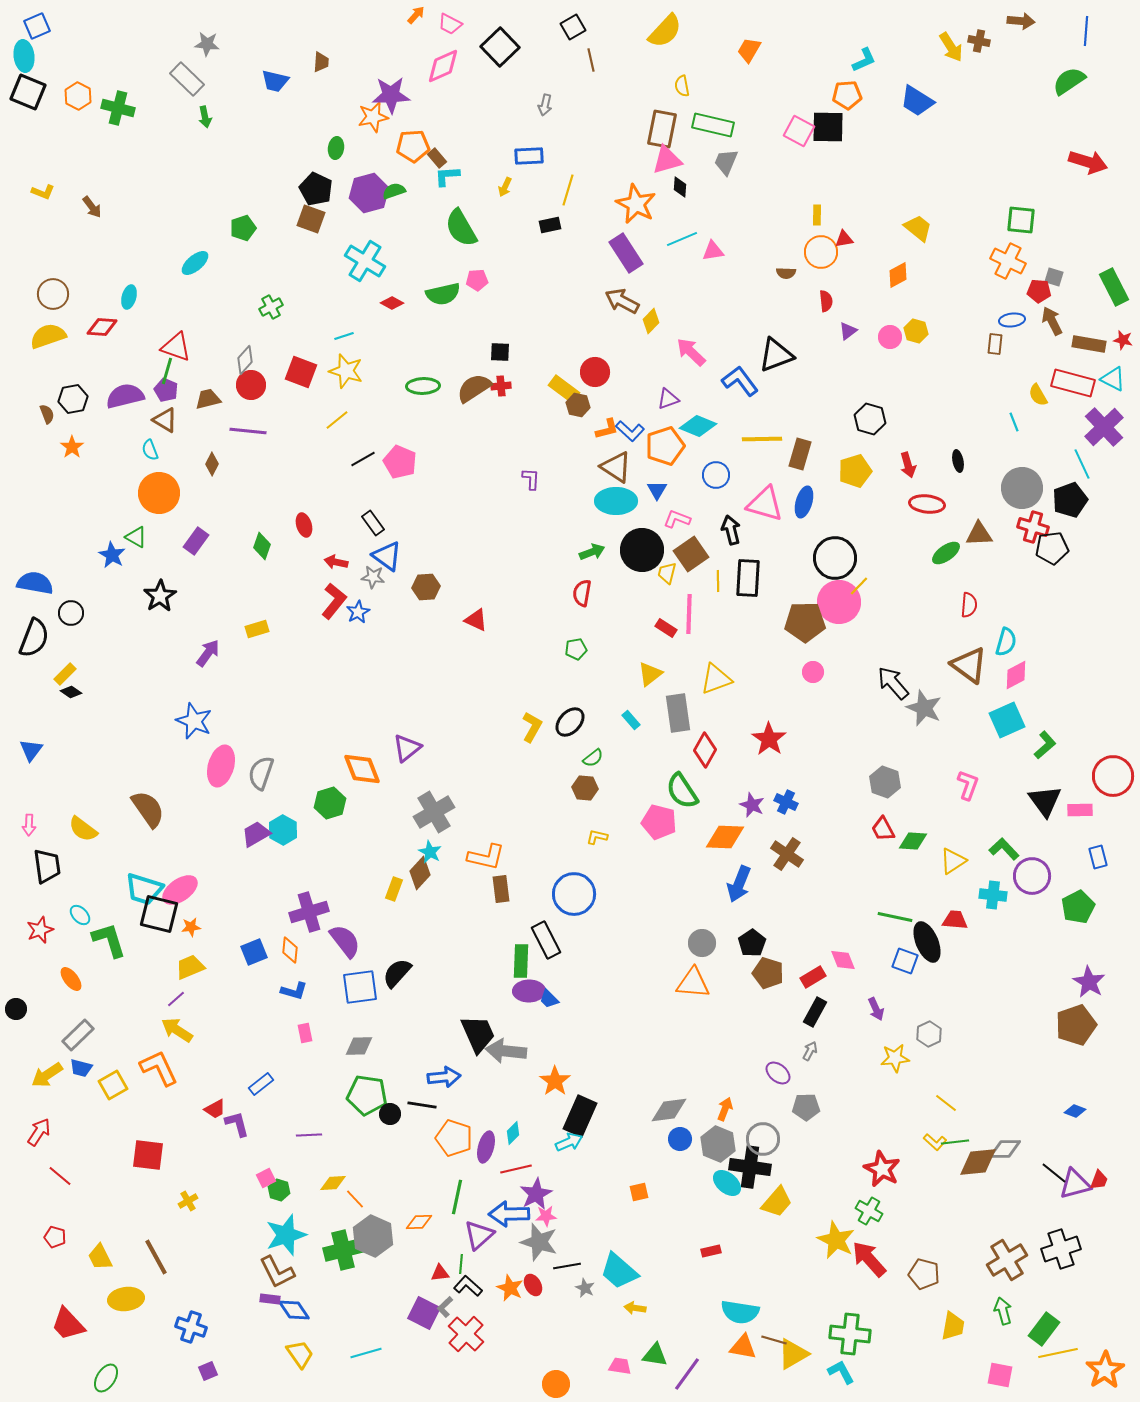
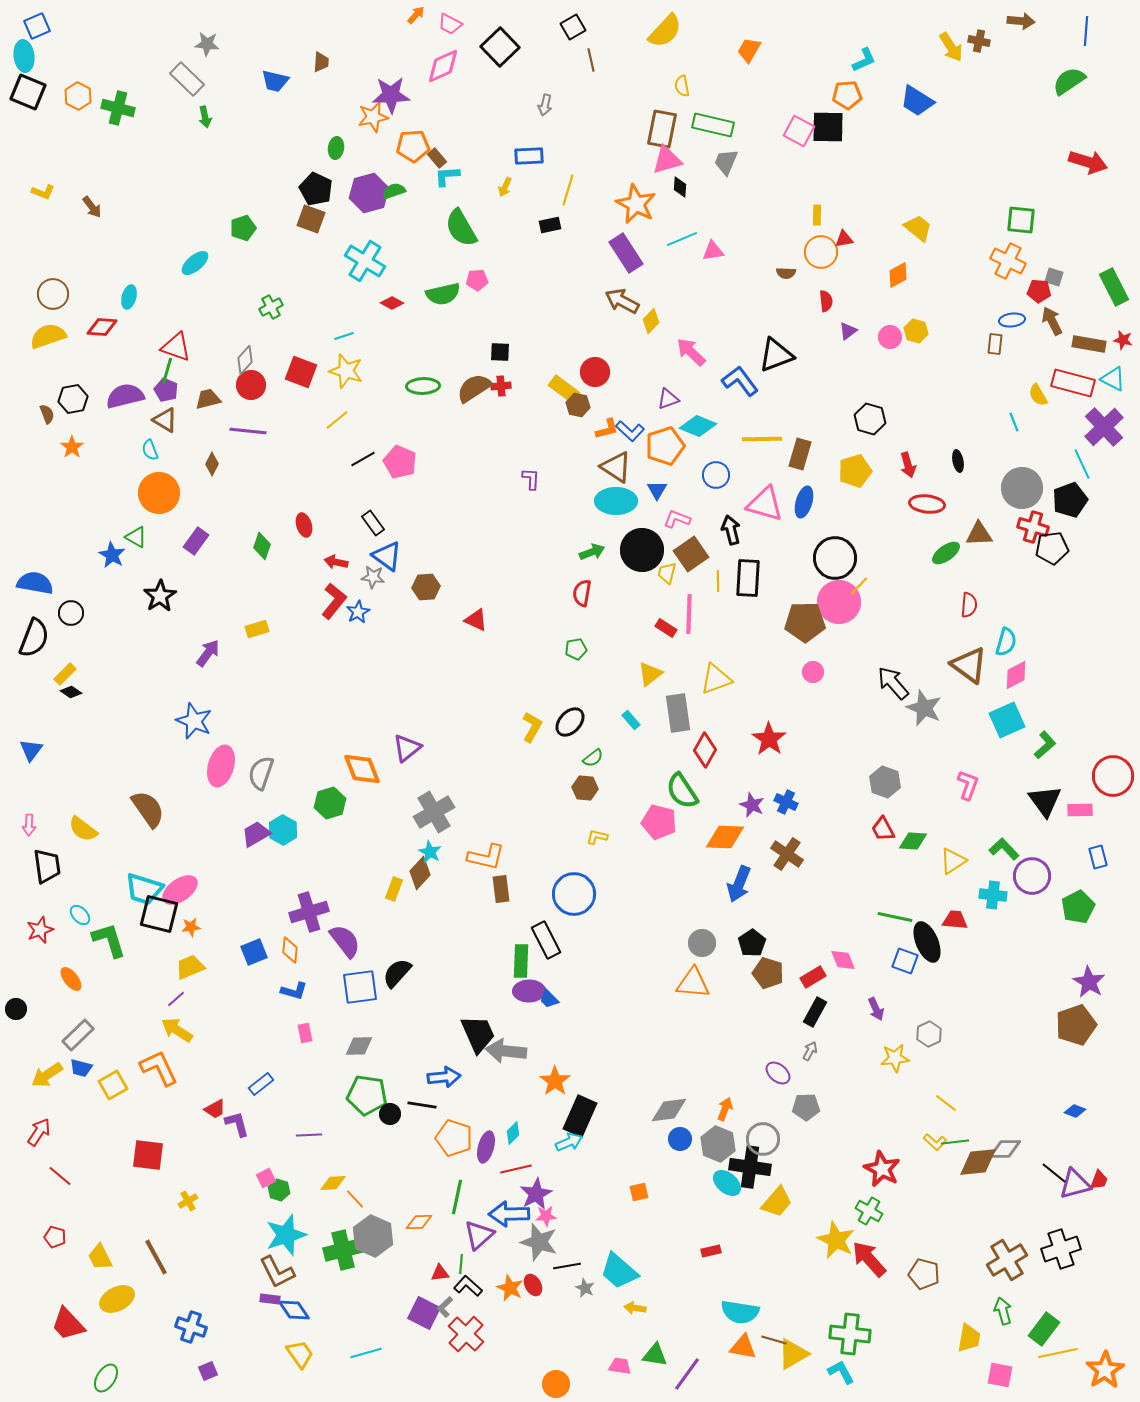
yellow ellipse at (126, 1299): moved 9 px left; rotated 20 degrees counterclockwise
yellow trapezoid at (953, 1326): moved 16 px right, 12 px down
